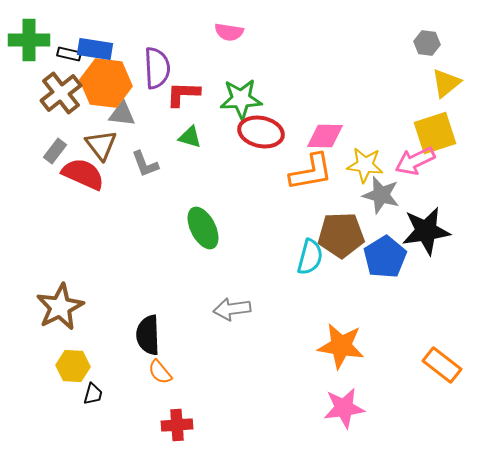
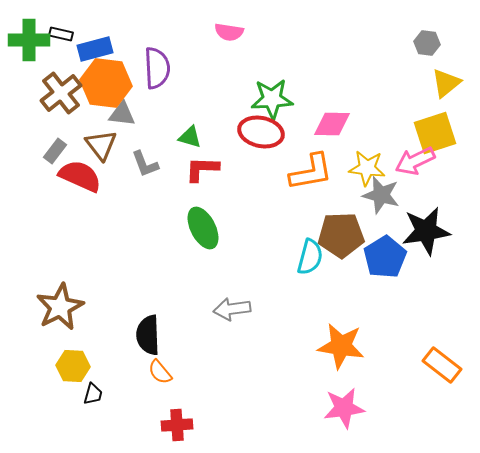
blue rectangle: rotated 24 degrees counterclockwise
black rectangle: moved 8 px left, 20 px up
red L-shape: moved 19 px right, 75 px down
green star: moved 31 px right
pink diamond: moved 7 px right, 12 px up
yellow star: moved 2 px right, 3 px down
red semicircle: moved 3 px left, 2 px down
